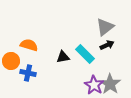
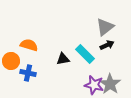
black triangle: moved 2 px down
purple star: rotated 18 degrees counterclockwise
